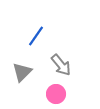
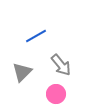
blue line: rotated 25 degrees clockwise
